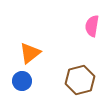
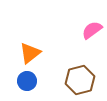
pink semicircle: moved 4 px down; rotated 45 degrees clockwise
blue circle: moved 5 px right
